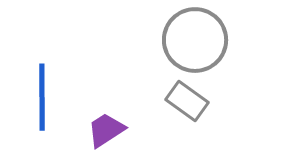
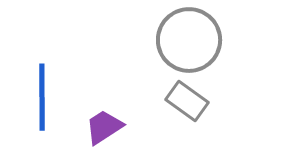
gray circle: moved 6 px left
purple trapezoid: moved 2 px left, 3 px up
